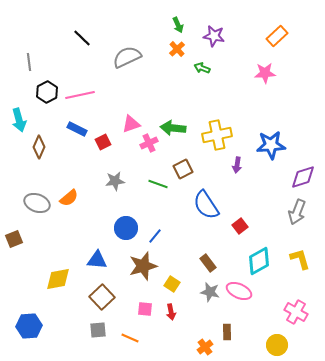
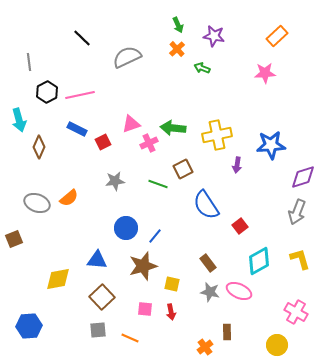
yellow square at (172, 284): rotated 21 degrees counterclockwise
